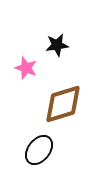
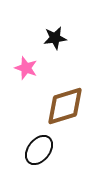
black star: moved 2 px left, 7 px up
brown diamond: moved 2 px right, 2 px down
